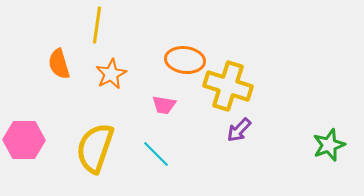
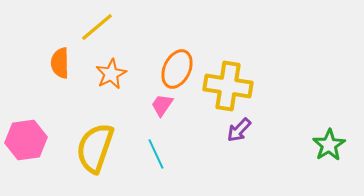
yellow line: moved 2 px down; rotated 42 degrees clockwise
orange ellipse: moved 8 px left, 9 px down; rotated 72 degrees counterclockwise
orange semicircle: moved 1 px right, 1 px up; rotated 16 degrees clockwise
yellow cross: rotated 9 degrees counterclockwise
pink trapezoid: moved 2 px left; rotated 115 degrees clockwise
pink hexagon: moved 2 px right; rotated 9 degrees counterclockwise
green star: rotated 12 degrees counterclockwise
cyan line: rotated 20 degrees clockwise
